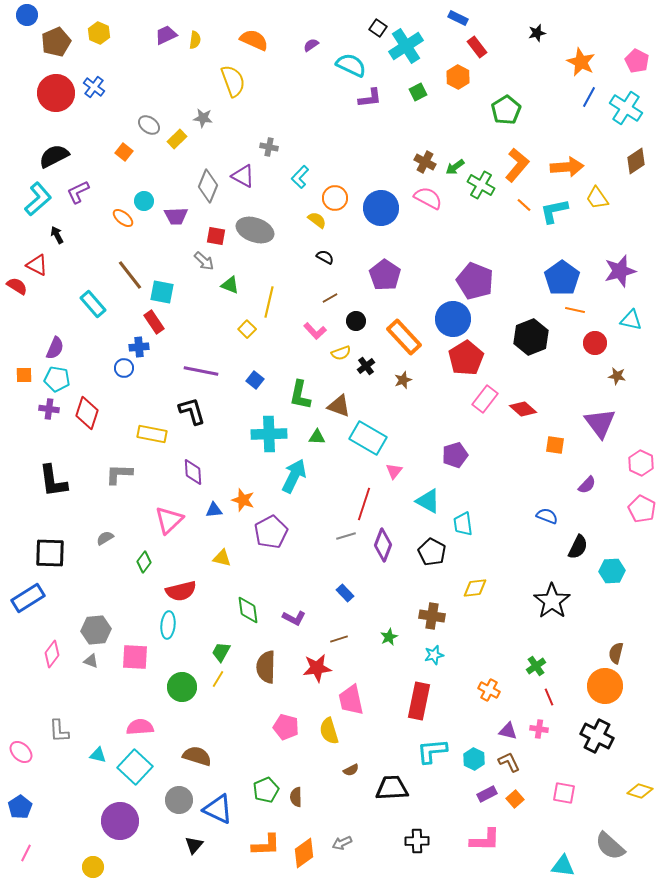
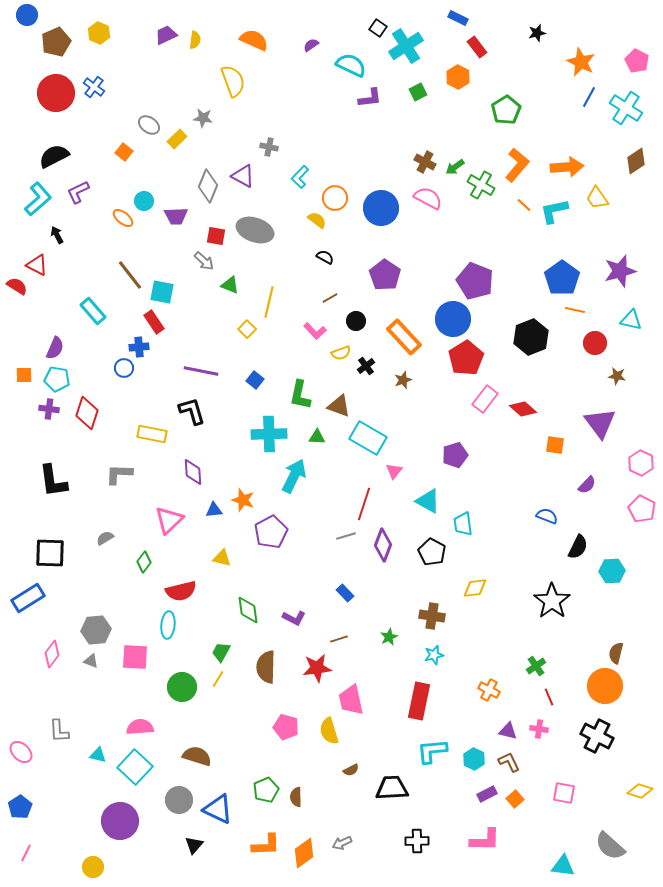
cyan rectangle at (93, 304): moved 7 px down
